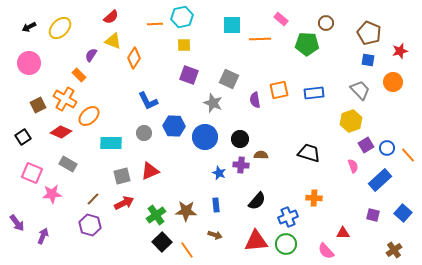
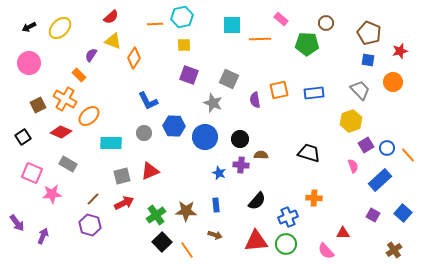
purple square at (373, 215): rotated 16 degrees clockwise
